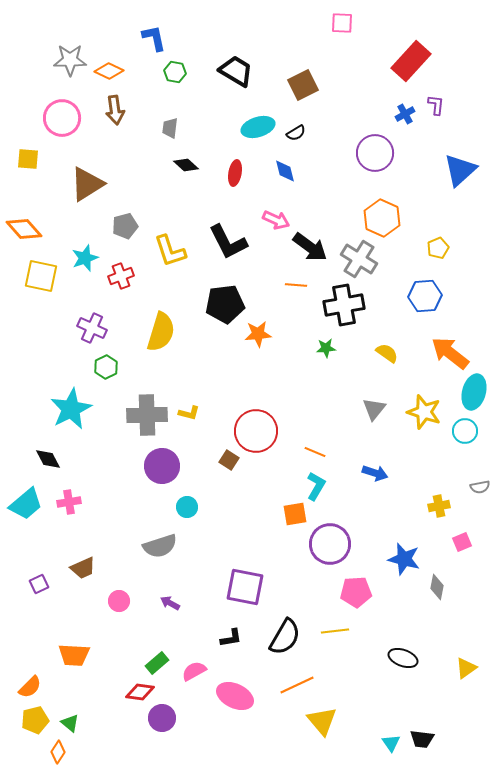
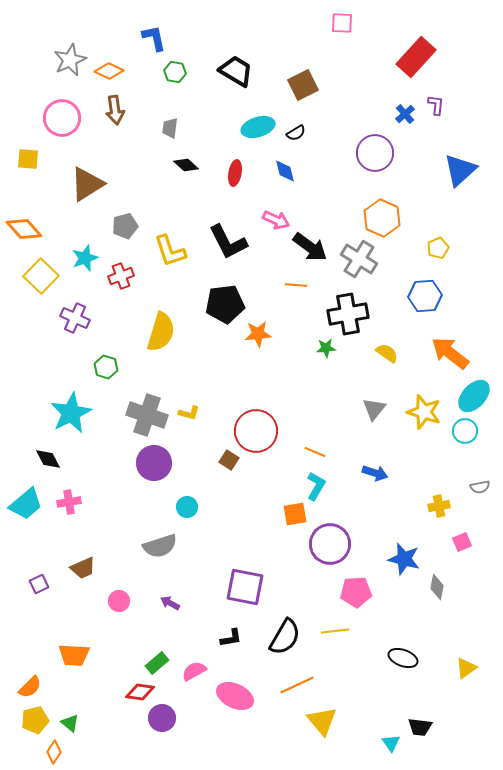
gray star at (70, 60): rotated 24 degrees counterclockwise
red rectangle at (411, 61): moved 5 px right, 4 px up
blue cross at (405, 114): rotated 12 degrees counterclockwise
yellow square at (41, 276): rotated 32 degrees clockwise
black cross at (344, 305): moved 4 px right, 9 px down
purple cross at (92, 328): moved 17 px left, 10 px up
green hexagon at (106, 367): rotated 15 degrees counterclockwise
cyan ellipse at (474, 392): moved 4 px down; rotated 28 degrees clockwise
cyan star at (71, 409): moved 4 px down
gray cross at (147, 415): rotated 21 degrees clockwise
purple circle at (162, 466): moved 8 px left, 3 px up
black trapezoid at (422, 739): moved 2 px left, 12 px up
orange diamond at (58, 752): moved 4 px left
